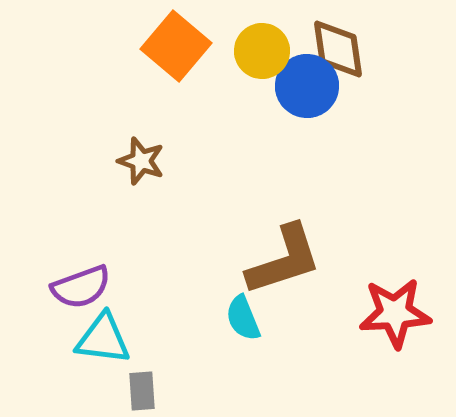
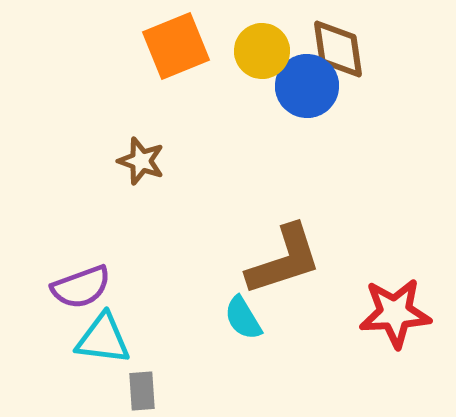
orange square: rotated 28 degrees clockwise
cyan semicircle: rotated 9 degrees counterclockwise
